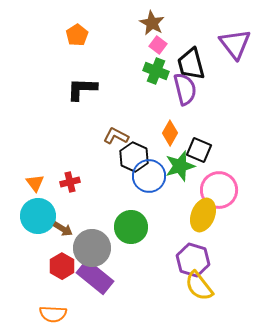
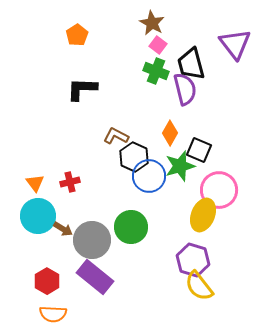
gray circle: moved 8 px up
red hexagon: moved 15 px left, 15 px down
